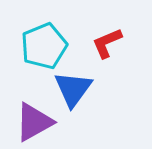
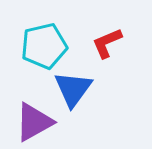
cyan pentagon: rotated 9 degrees clockwise
